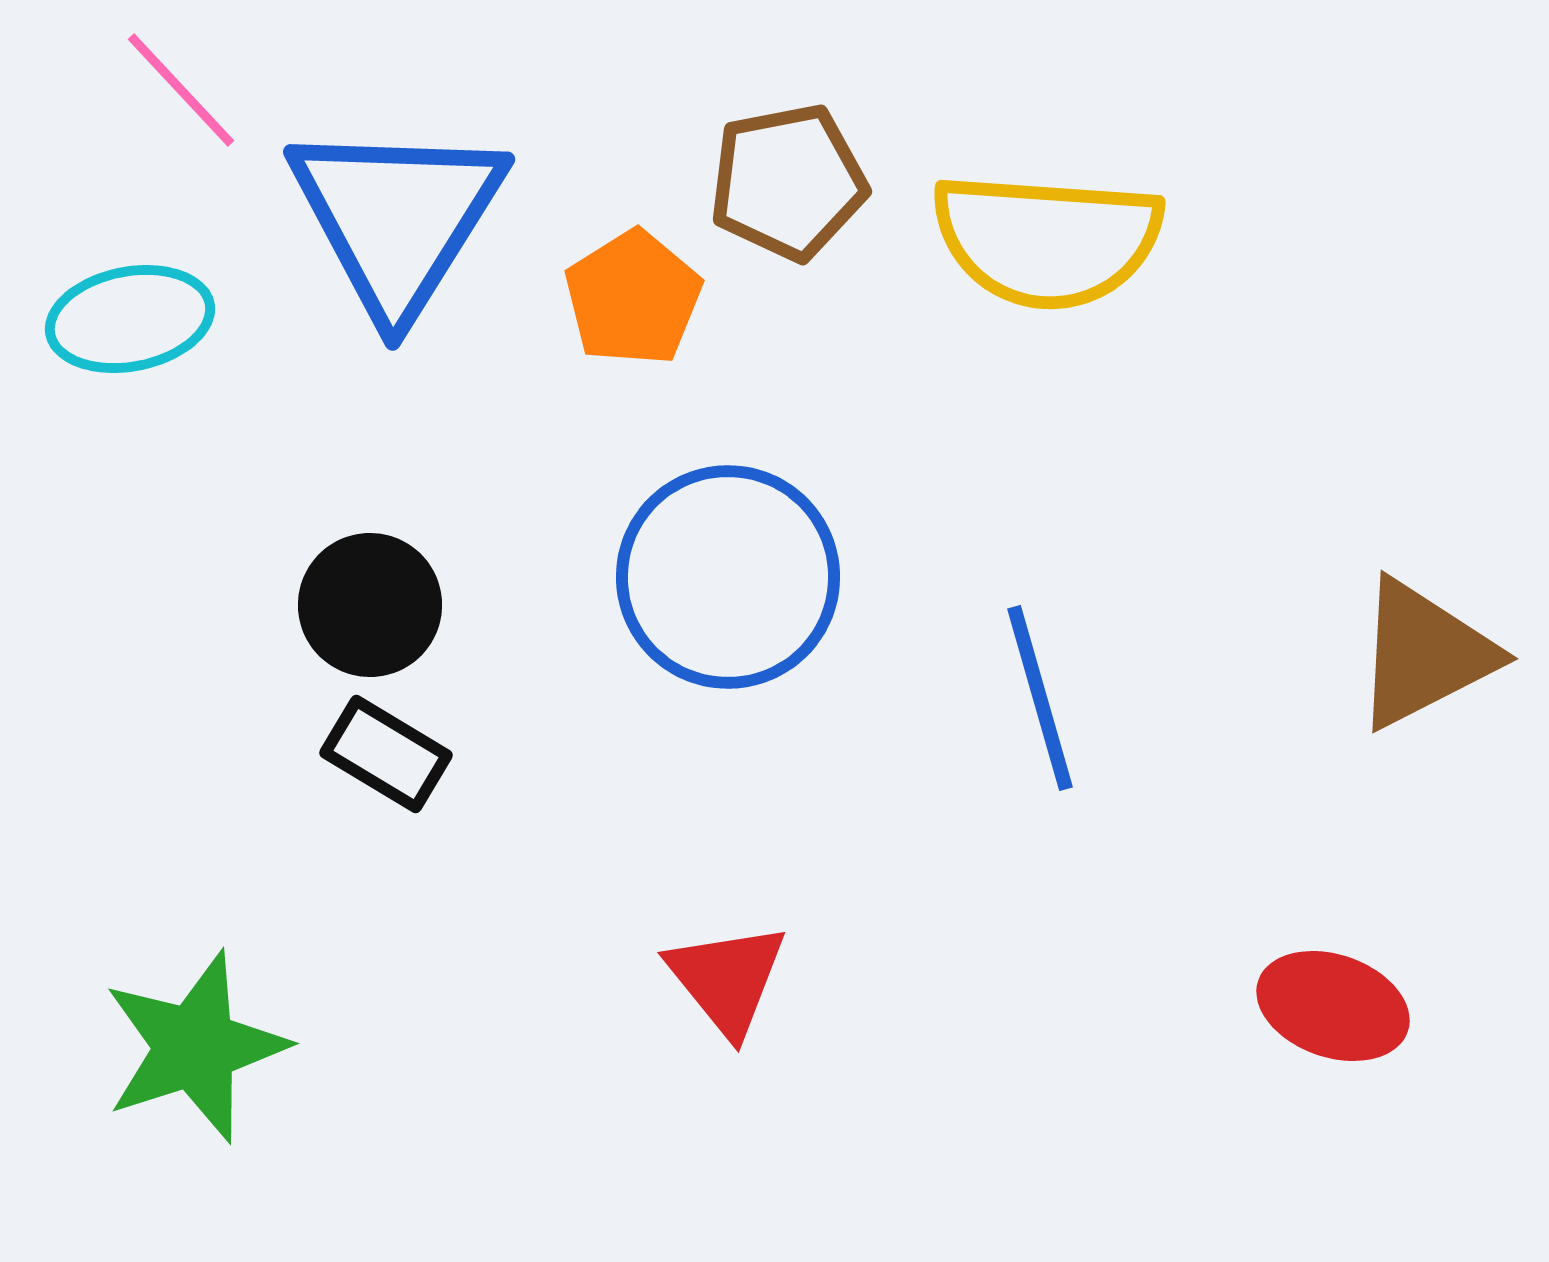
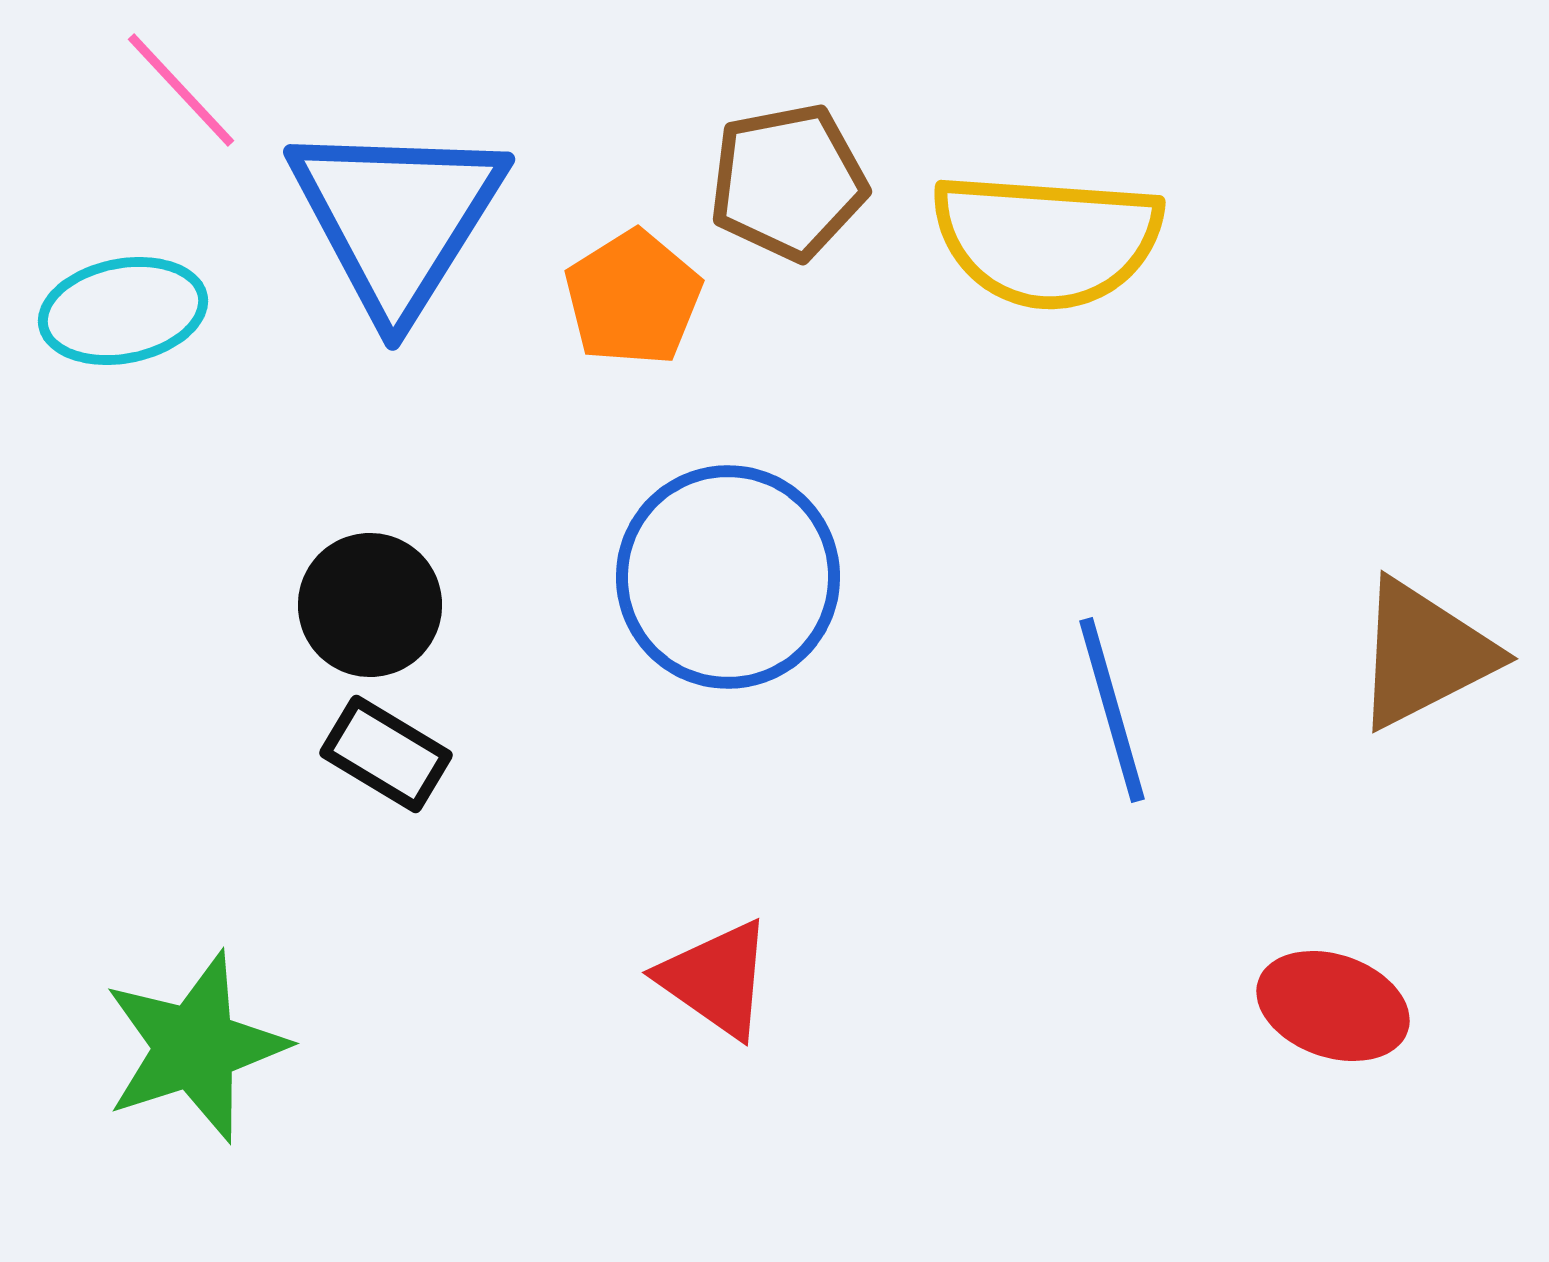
cyan ellipse: moved 7 px left, 8 px up
blue line: moved 72 px right, 12 px down
red triangle: moved 11 px left; rotated 16 degrees counterclockwise
